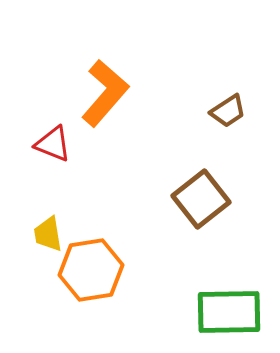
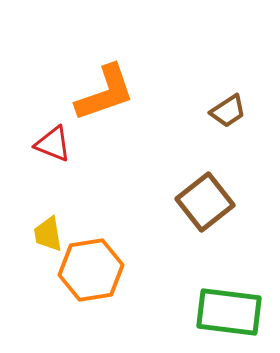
orange L-shape: rotated 30 degrees clockwise
brown square: moved 4 px right, 3 px down
green rectangle: rotated 8 degrees clockwise
